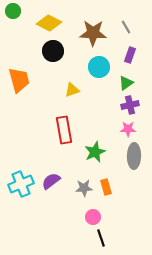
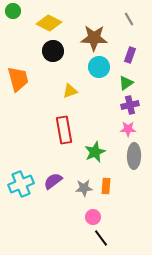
gray line: moved 3 px right, 8 px up
brown star: moved 1 px right, 5 px down
orange trapezoid: moved 1 px left, 1 px up
yellow triangle: moved 2 px left, 1 px down
purple semicircle: moved 2 px right
orange rectangle: moved 1 px up; rotated 21 degrees clockwise
black line: rotated 18 degrees counterclockwise
